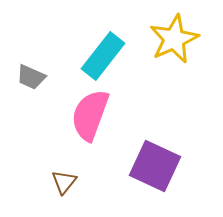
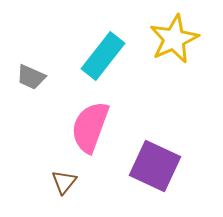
pink semicircle: moved 12 px down
